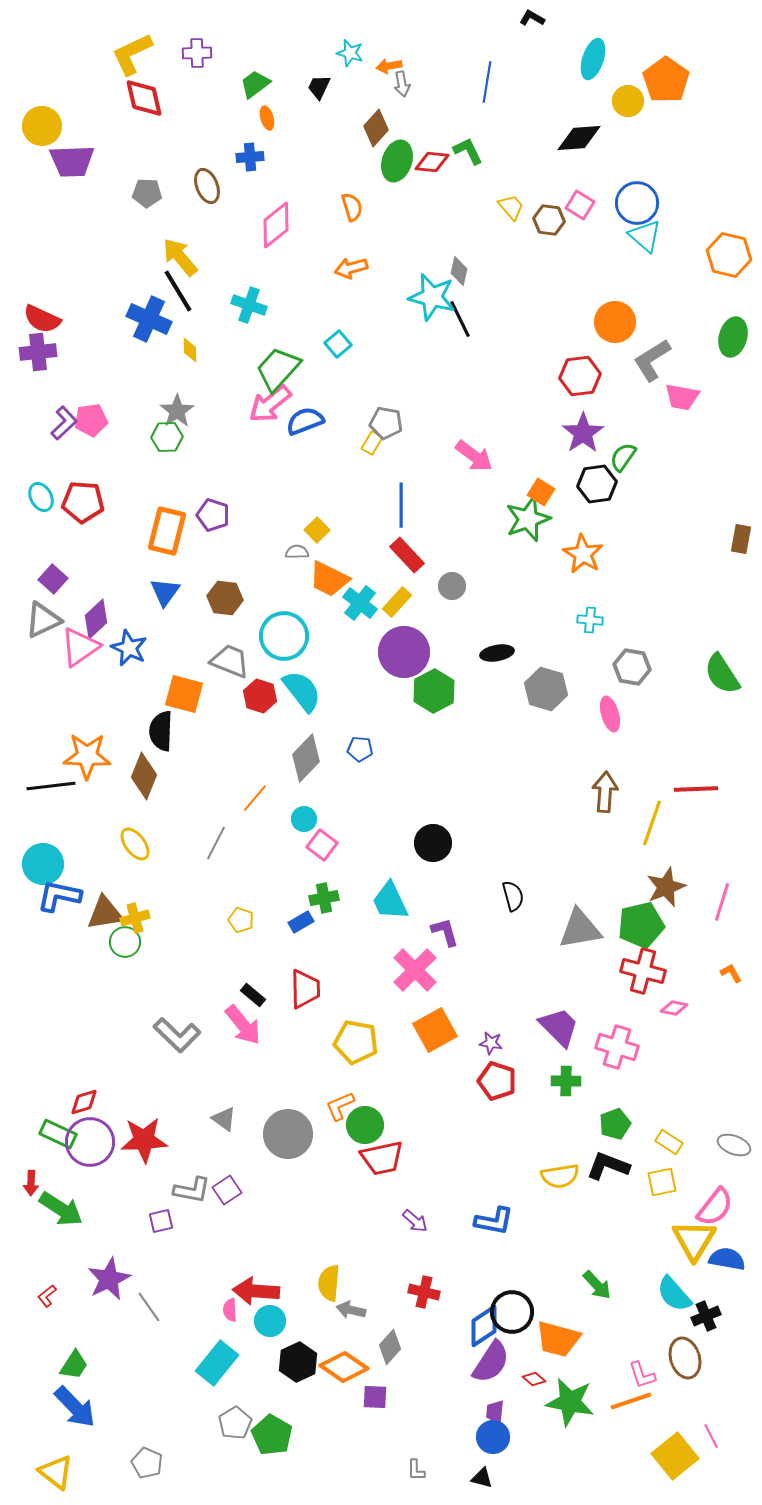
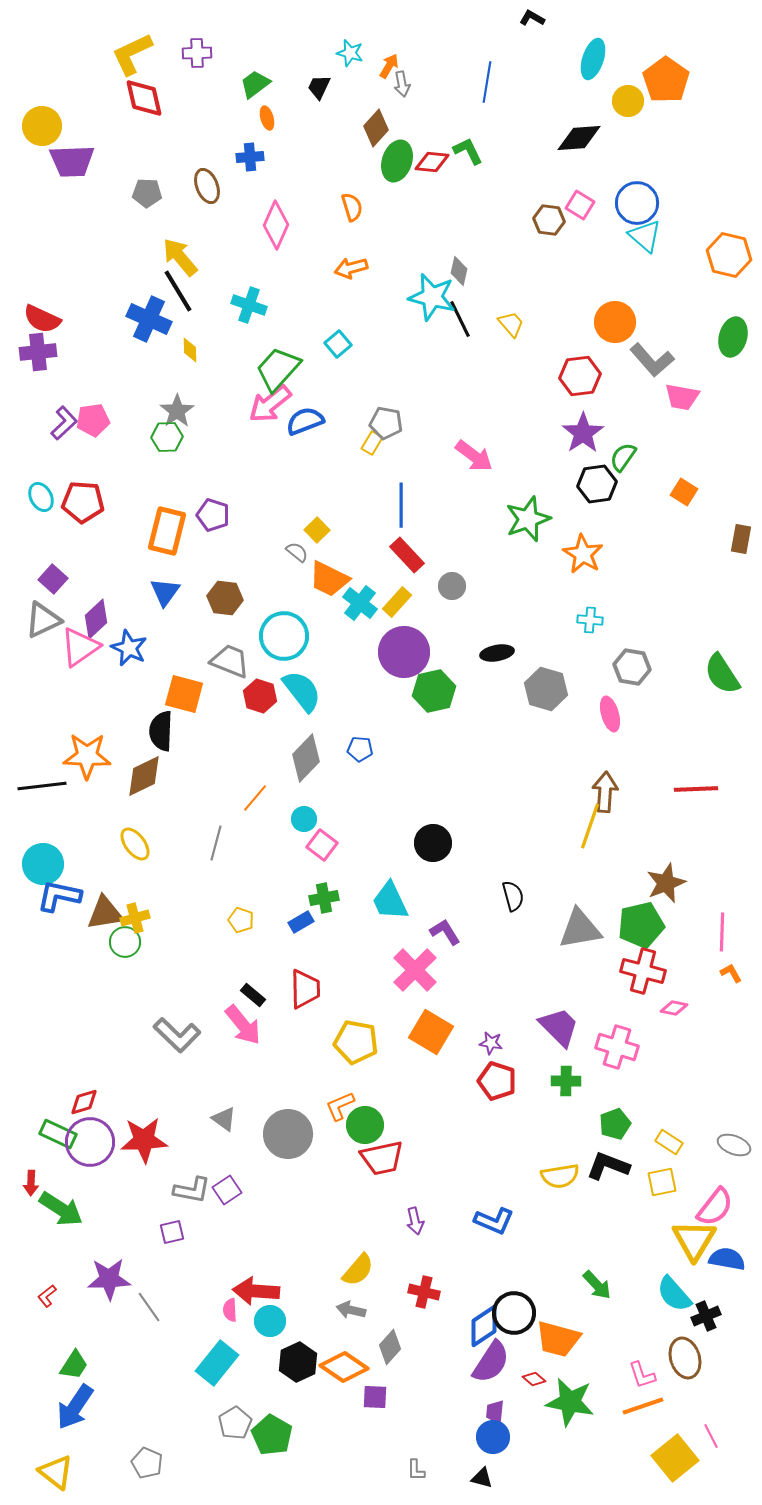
orange arrow at (389, 66): rotated 130 degrees clockwise
yellow trapezoid at (511, 207): moved 117 px down
pink diamond at (276, 225): rotated 27 degrees counterclockwise
gray L-shape at (652, 360): rotated 99 degrees counterclockwise
pink pentagon at (91, 420): moved 2 px right
orange square at (541, 492): moved 143 px right
gray semicircle at (297, 552): rotated 40 degrees clockwise
green hexagon at (434, 691): rotated 15 degrees clockwise
brown diamond at (144, 776): rotated 42 degrees clockwise
black line at (51, 786): moved 9 px left
yellow line at (652, 823): moved 62 px left, 3 px down
gray line at (216, 843): rotated 12 degrees counterclockwise
brown star at (666, 887): moved 4 px up
pink line at (722, 902): moved 30 px down; rotated 15 degrees counterclockwise
purple L-shape at (445, 932): rotated 16 degrees counterclockwise
orange square at (435, 1030): moved 4 px left, 2 px down; rotated 30 degrees counterclockwise
purple square at (161, 1221): moved 11 px right, 11 px down
purple arrow at (415, 1221): rotated 36 degrees clockwise
blue L-shape at (494, 1221): rotated 12 degrees clockwise
purple star at (109, 1279): rotated 24 degrees clockwise
yellow semicircle at (329, 1283): moved 29 px right, 13 px up; rotated 144 degrees counterclockwise
black circle at (512, 1312): moved 2 px right, 1 px down
orange line at (631, 1401): moved 12 px right, 5 px down
blue arrow at (75, 1407): rotated 78 degrees clockwise
yellow square at (675, 1456): moved 2 px down
